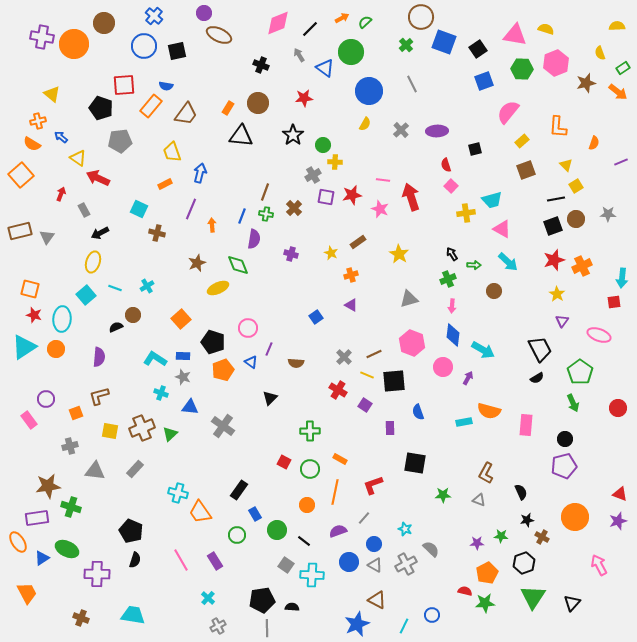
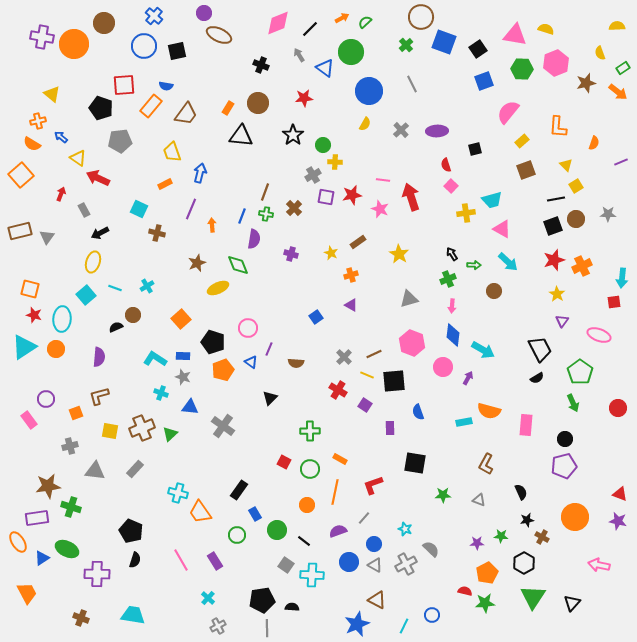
brown L-shape at (486, 473): moved 9 px up
purple star at (618, 521): rotated 30 degrees clockwise
black hexagon at (524, 563): rotated 10 degrees counterclockwise
pink arrow at (599, 565): rotated 50 degrees counterclockwise
